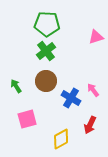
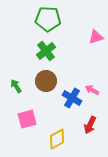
green pentagon: moved 1 px right, 5 px up
pink arrow: moved 1 px left; rotated 24 degrees counterclockwise
blue cross: moved 1 px right
yellow diamond: moved 4 px left
